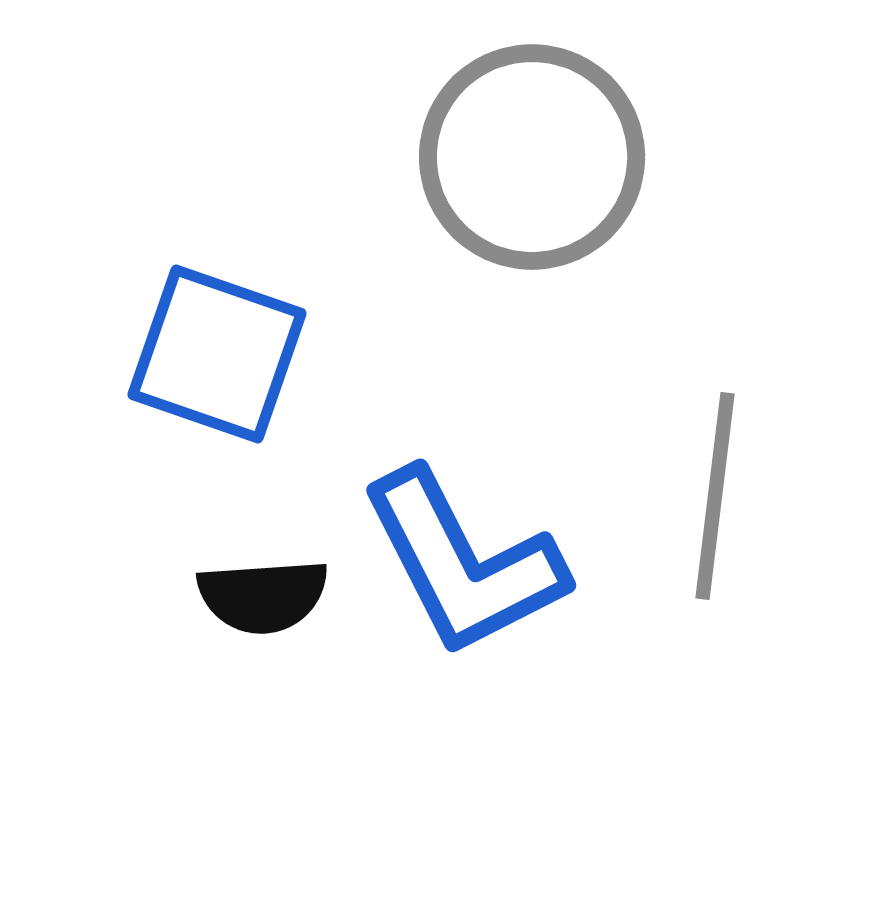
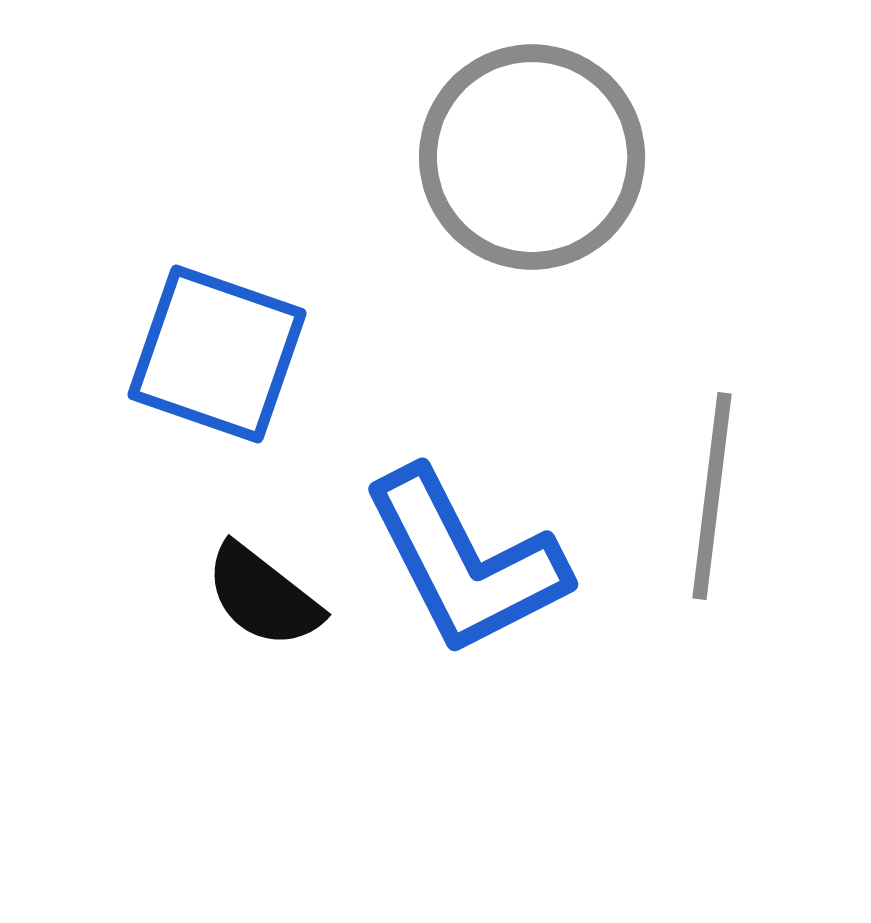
gray line: moved 3 px left
blue L-shape: moved 2 px right, 1 px up
black semicircle: rotated 42 degrees clockwise
